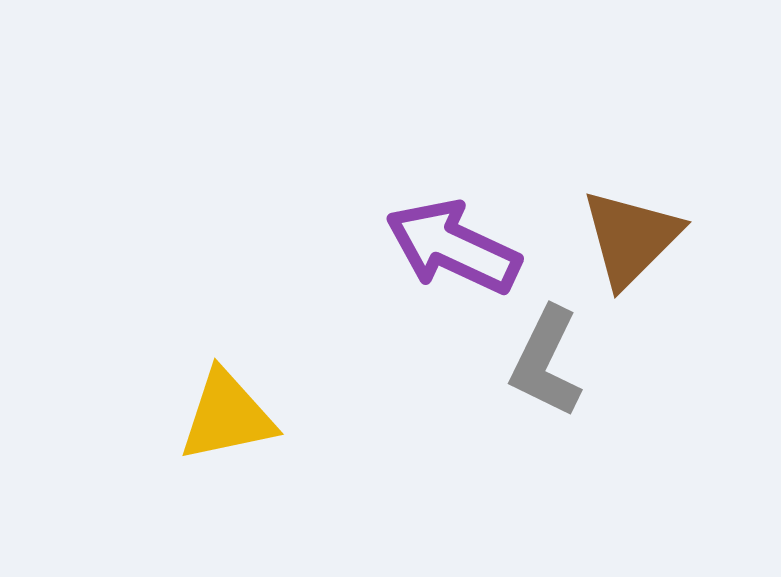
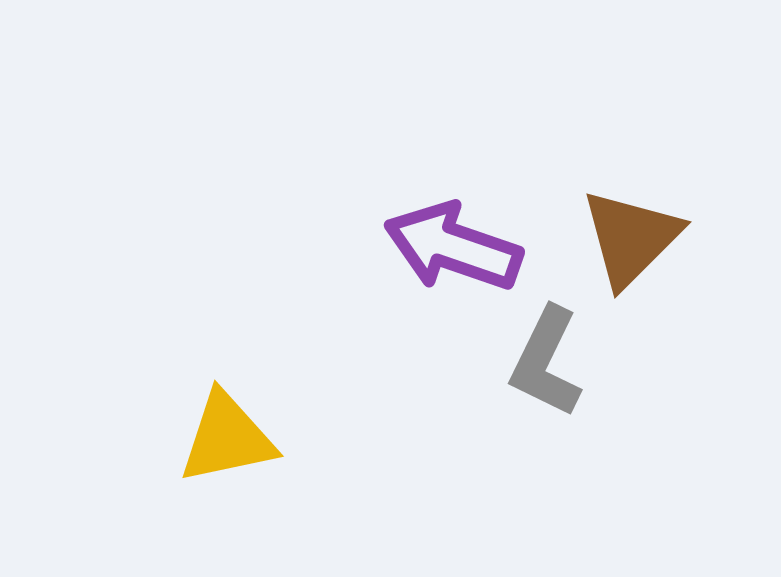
purple arrow: rotated 6 degrees counterclockwise
yellow triangle: moved 22 px down
